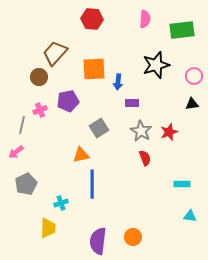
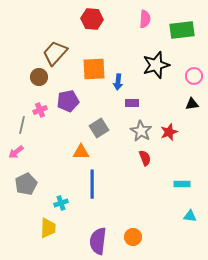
orange triangle: moved 3 px up; rotated 12 degrees clockwise
